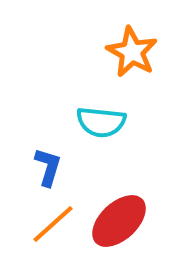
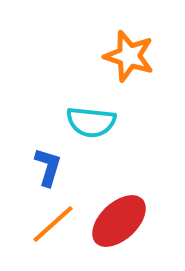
orange star: moved 3 px left, 4 px down; rotated 12 degrees counterclockwise
cyan semicircle: moved 10 px left
